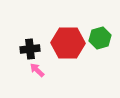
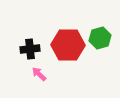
red hexagon: moved 2 px down
pink arrow: moved 2 px right, 4 px down
